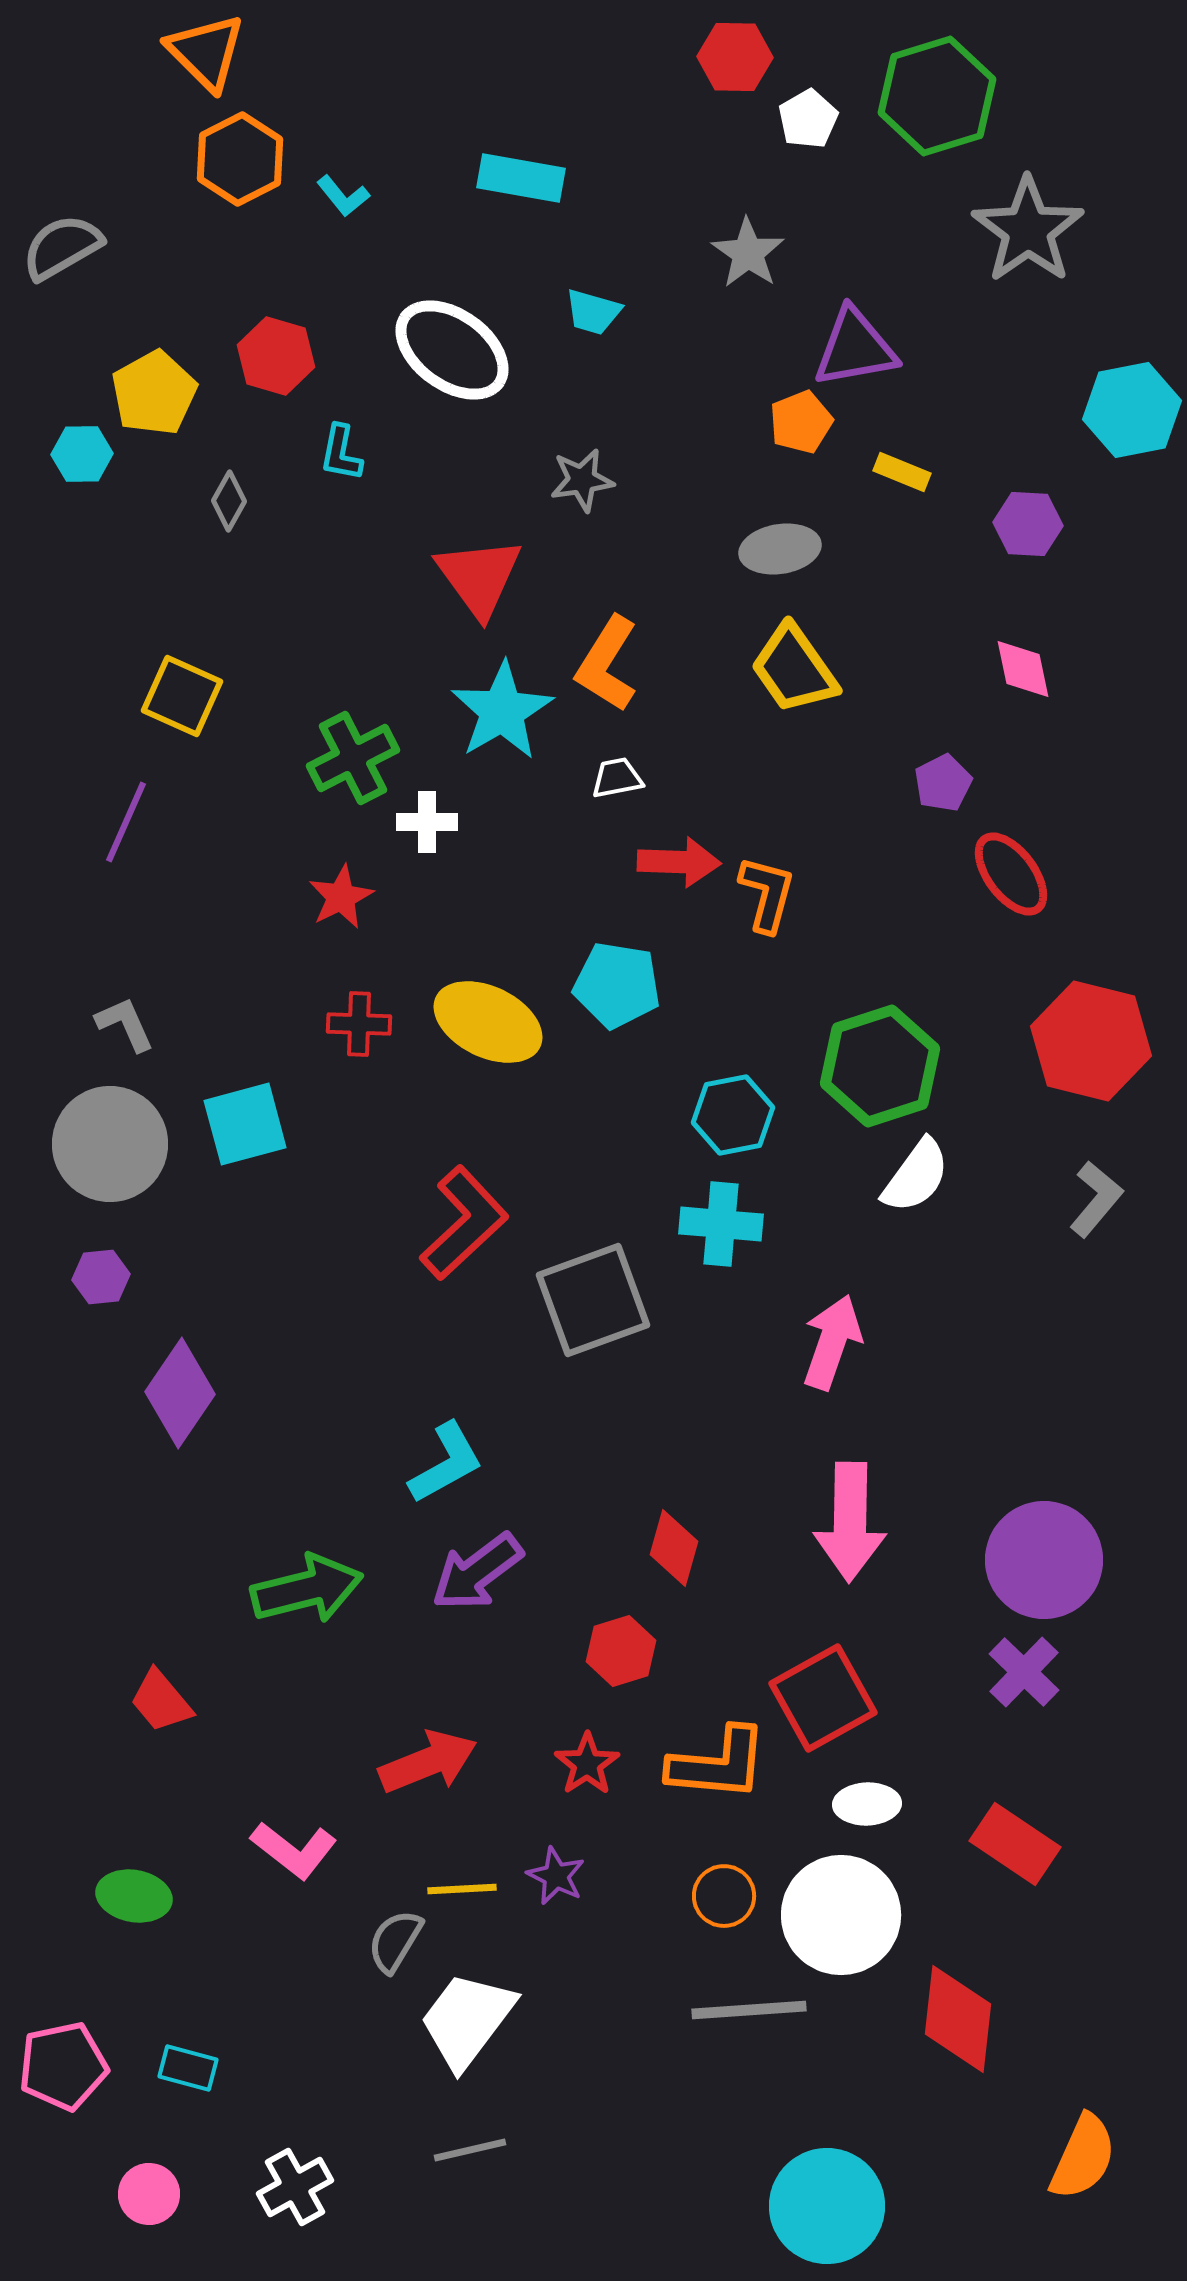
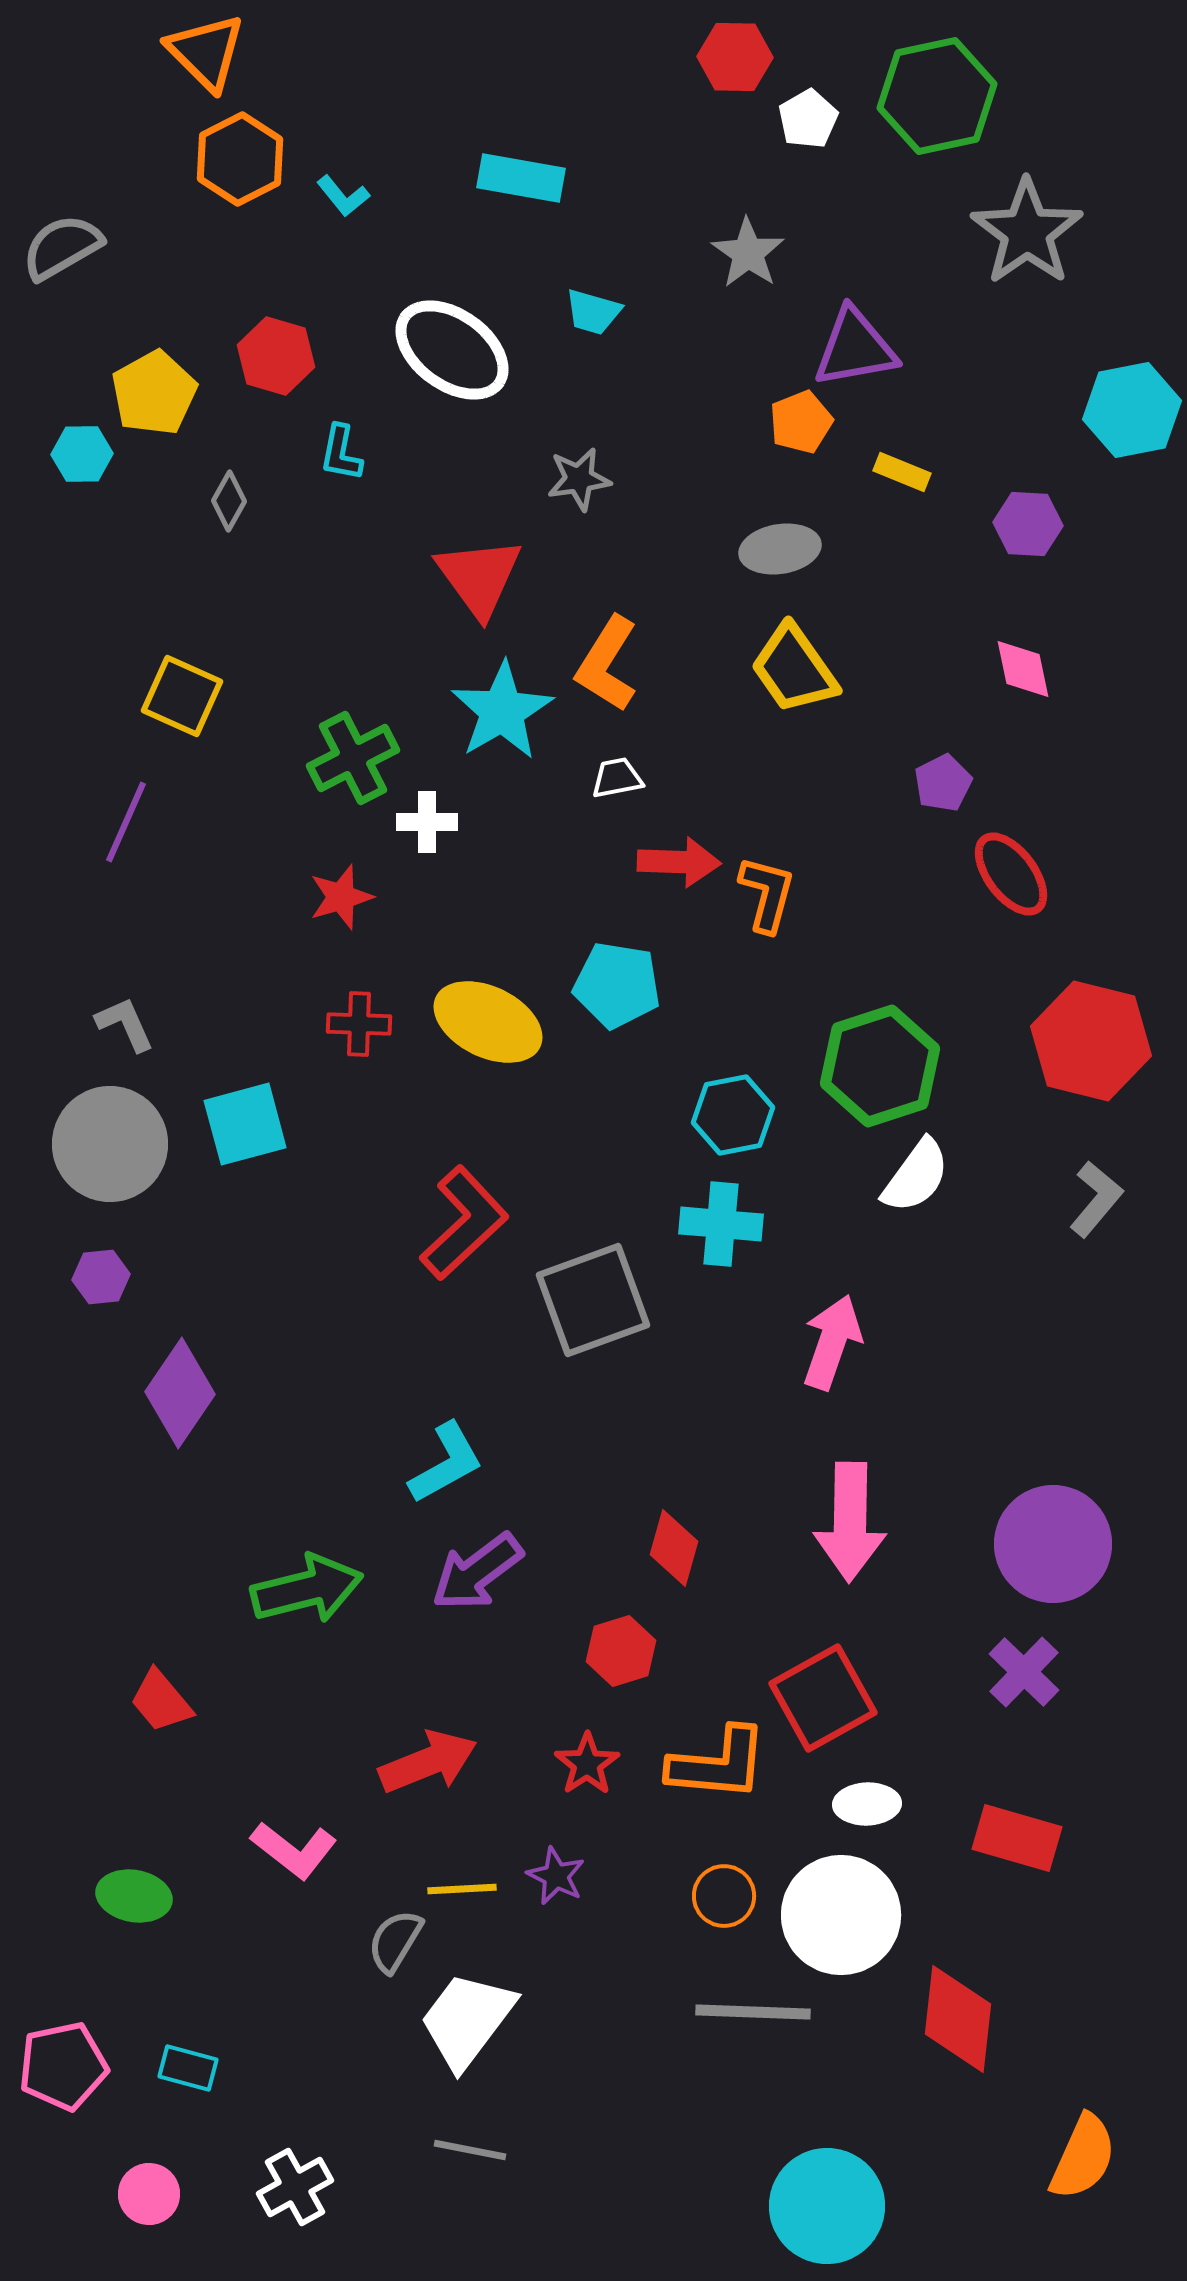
green hexagon at (937, 96): rotated 5 degrees clockwise
gray star at (1028, 230): moved 1 px left, 2 px down
gray star at (582, 480): moved 3 px left, 1 px up
red star at (341, 897): rotated 10 degrees clockwise
purple circle at (1044, 1560): moved 9 px right, 16 px up
red rectangle at (1015, 1844): moved 2 px right, 6 px up; rotated 18 degrees counterclockwise
gray line at (749, 2010): moved 4 px right, 2 px down; rotated 6 degrees clockwise
gray line at (470, 2150): rotated 24 degrees clockwise
